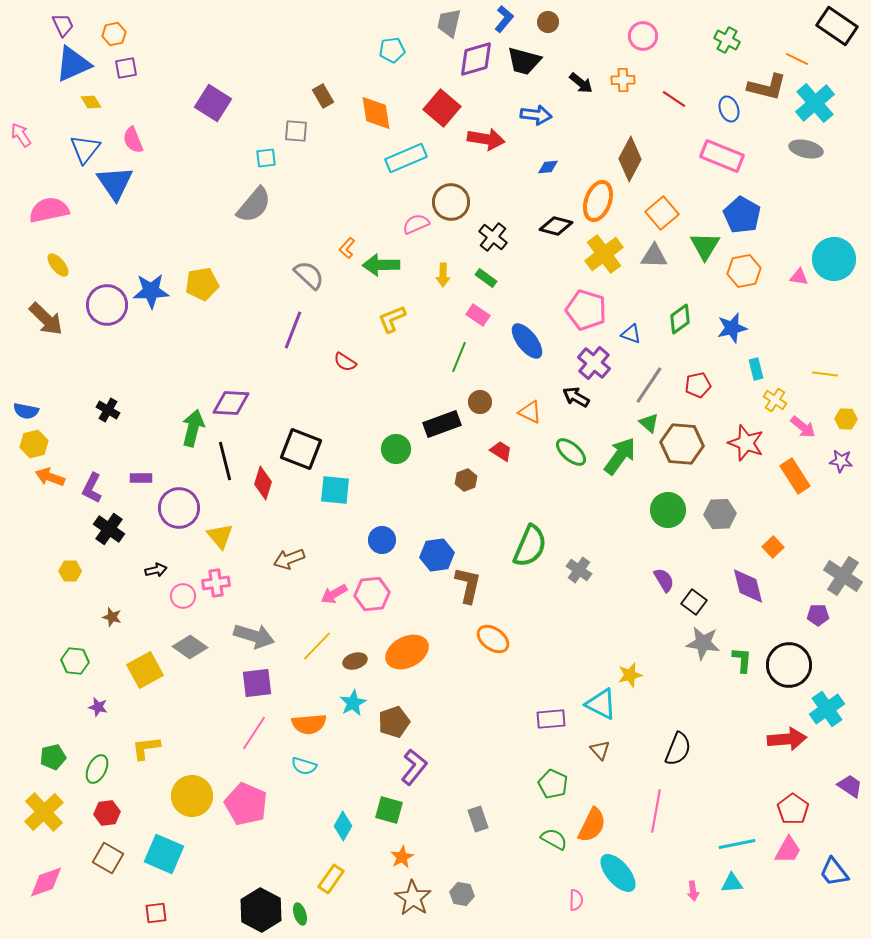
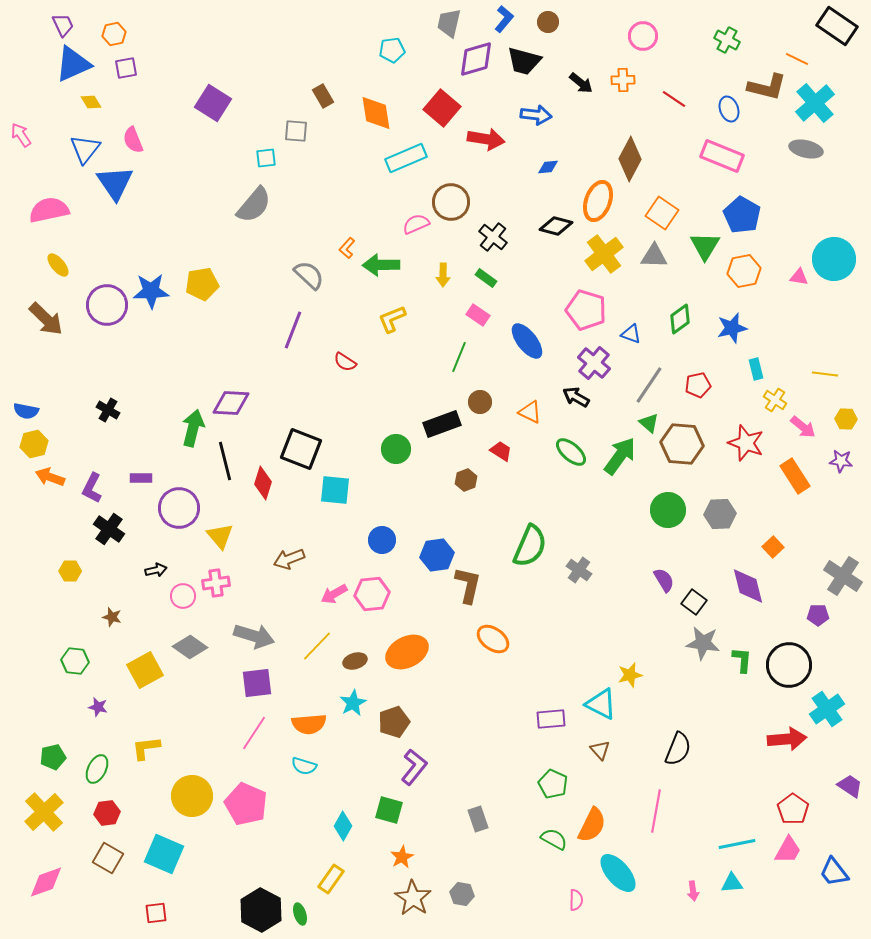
orange square at (662, 213): rotated 16 degrees counterclockwise
